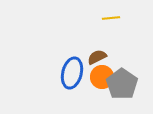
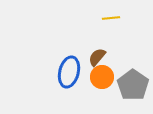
brown semicircle: rotated 24 degrees counterclockwise
blue ellipse: moved 3 px left, 1 px up
gray pentagon: moved 11 px right, 1 px down
